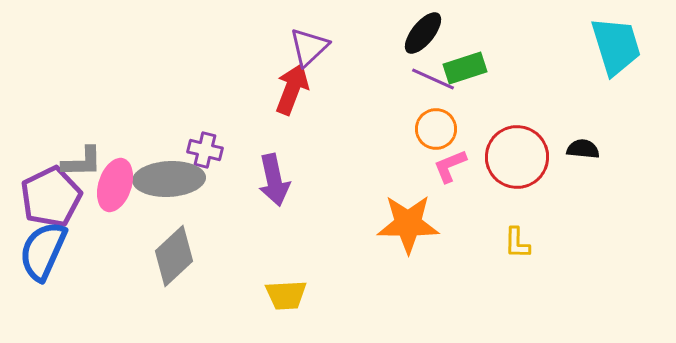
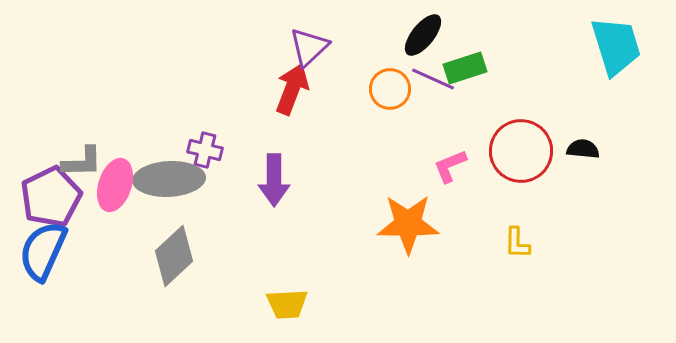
black ellipse: moved 2 px down
orange circle: moved 46 px left, 40 px up
red circle: moved 4 px right, 6 px up
purple arrow: rotated 12 degrees clockwise
yellow trapezoid: moved 1 px right, 9 px down
